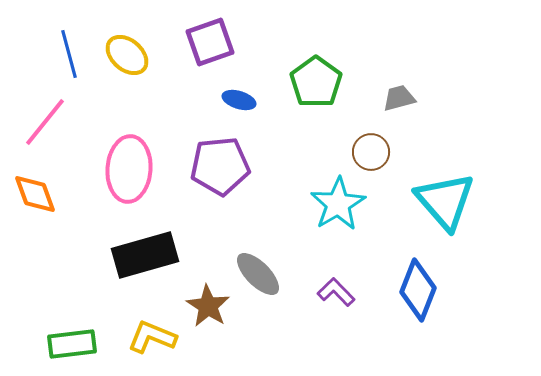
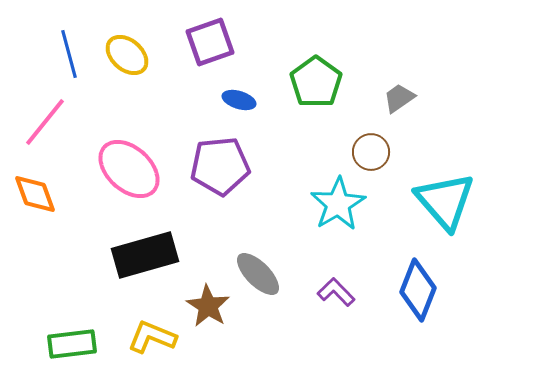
gray trapezoid: rotated 20 degrees counterclockwise
pink ellipse: rotated 52 degrees counterclockwise
